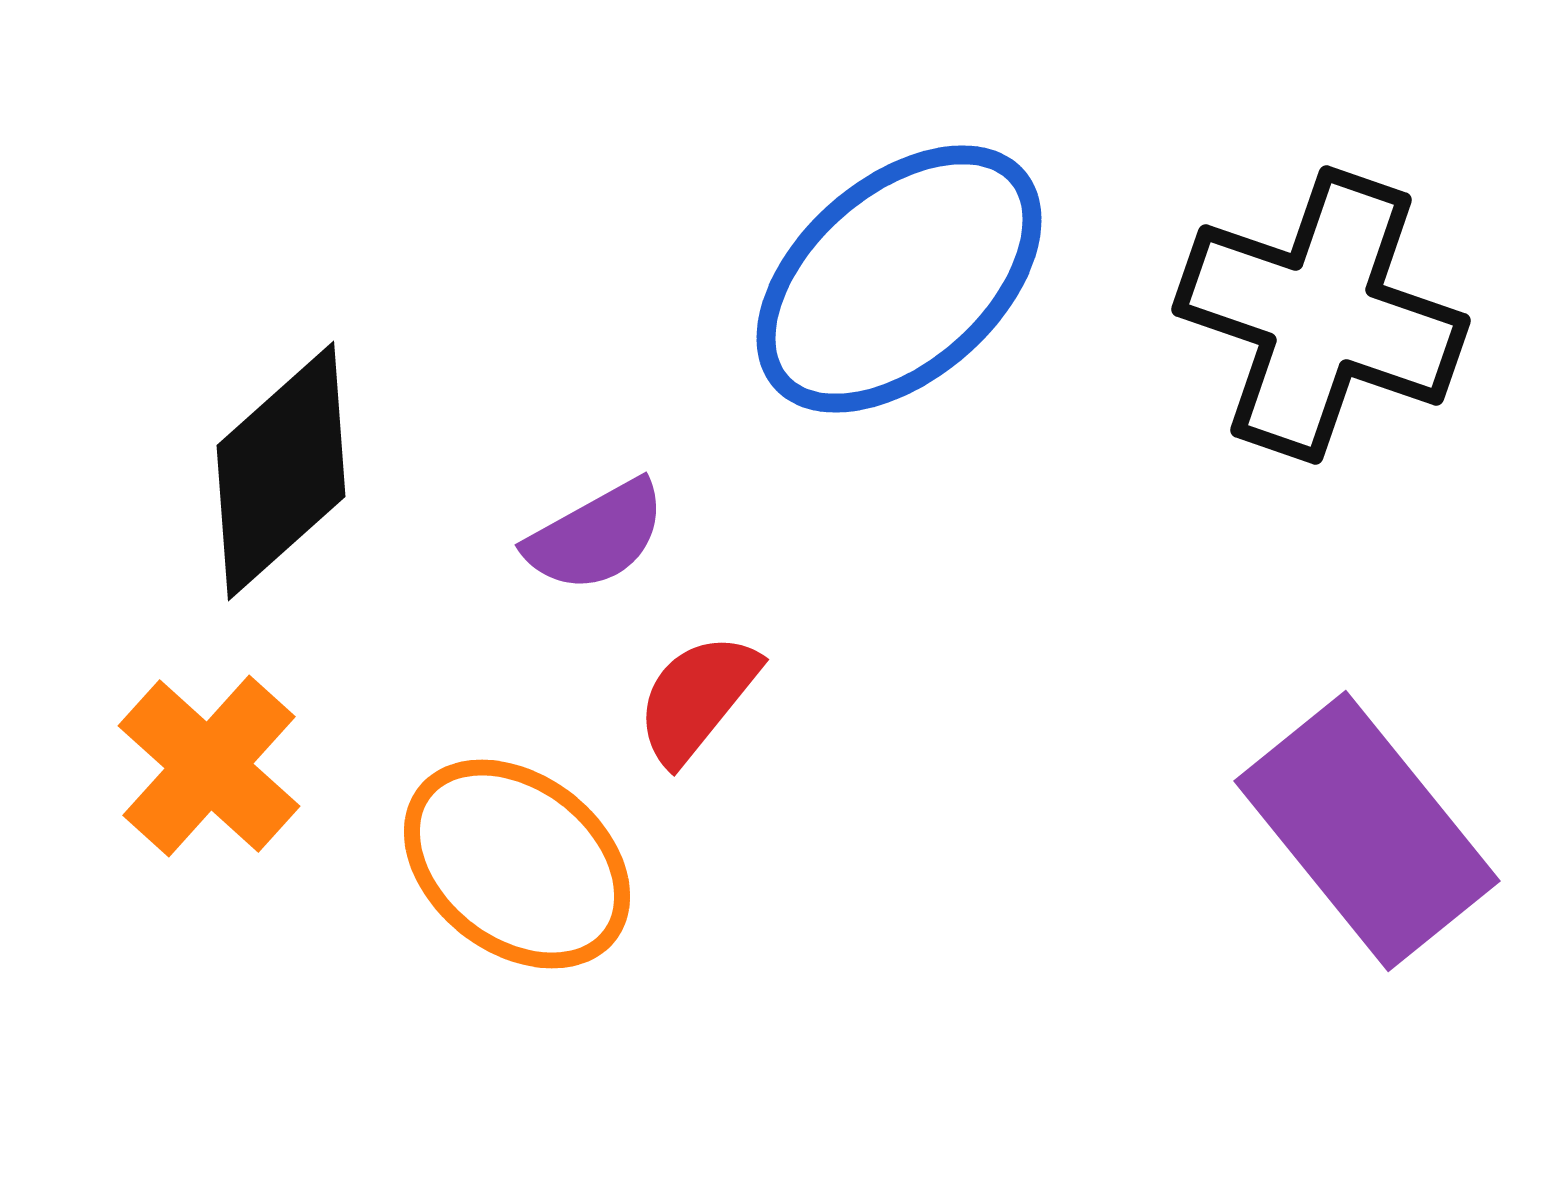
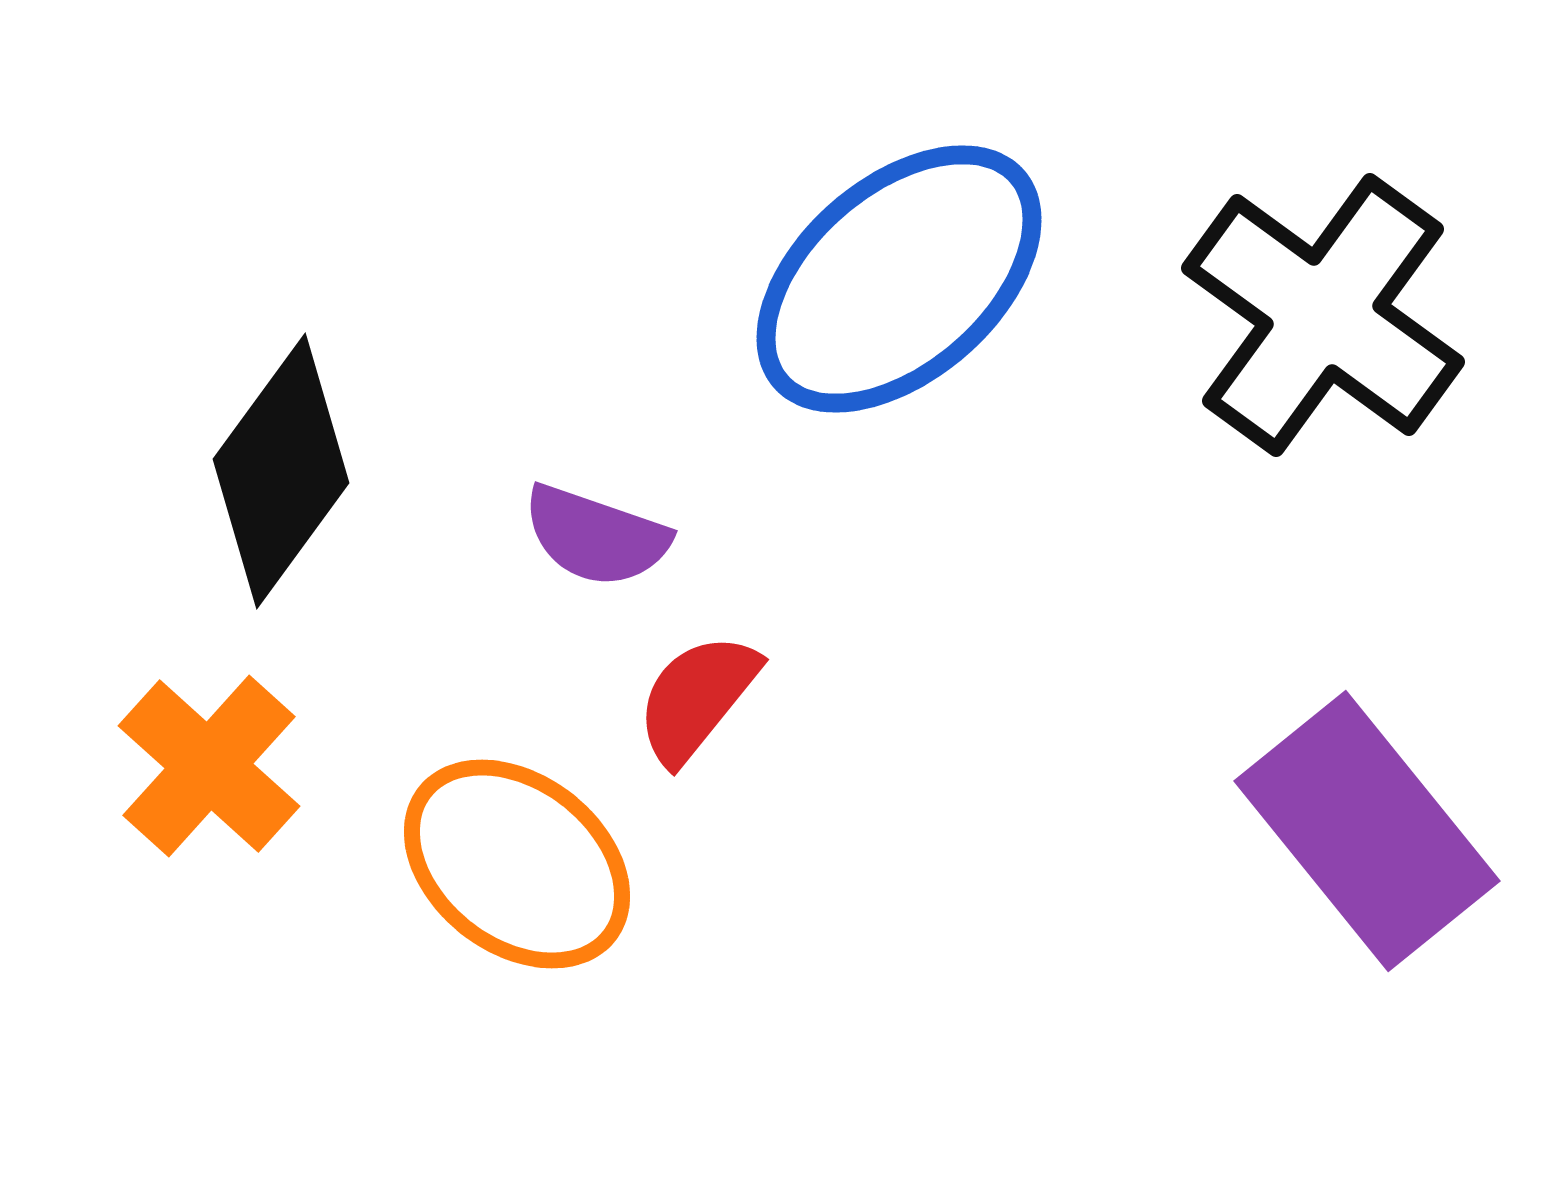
black cross: moved 2 px right; rotated 17 degrees clockwise
black diamond: rotated 12 degrees counterclockwise
purple semicircle: rotated 48 degrees clockwise
